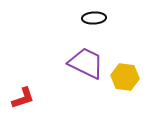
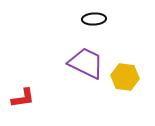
black ellipse: moved 1 px down
red L-shape: rotated 10 degrees clockwise
